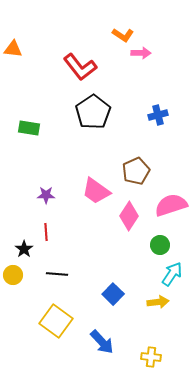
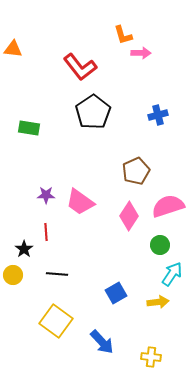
orange L-shape: rotated 40 degrees clockwise
pink trapezoid: moved 16 px left, 11 px down
pink semicircle: moved 3 px left, 1 px down
blue square: moved 3 px right, 1 px up; rotated 15 degrees clockwise
